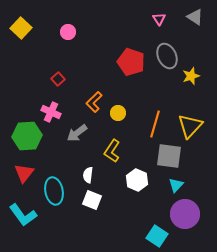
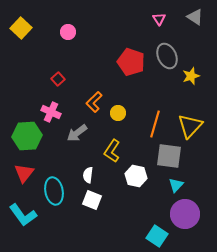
white hexagon: moved 1 px left, 4 px up; rotated 10 degrees counterclockwise
